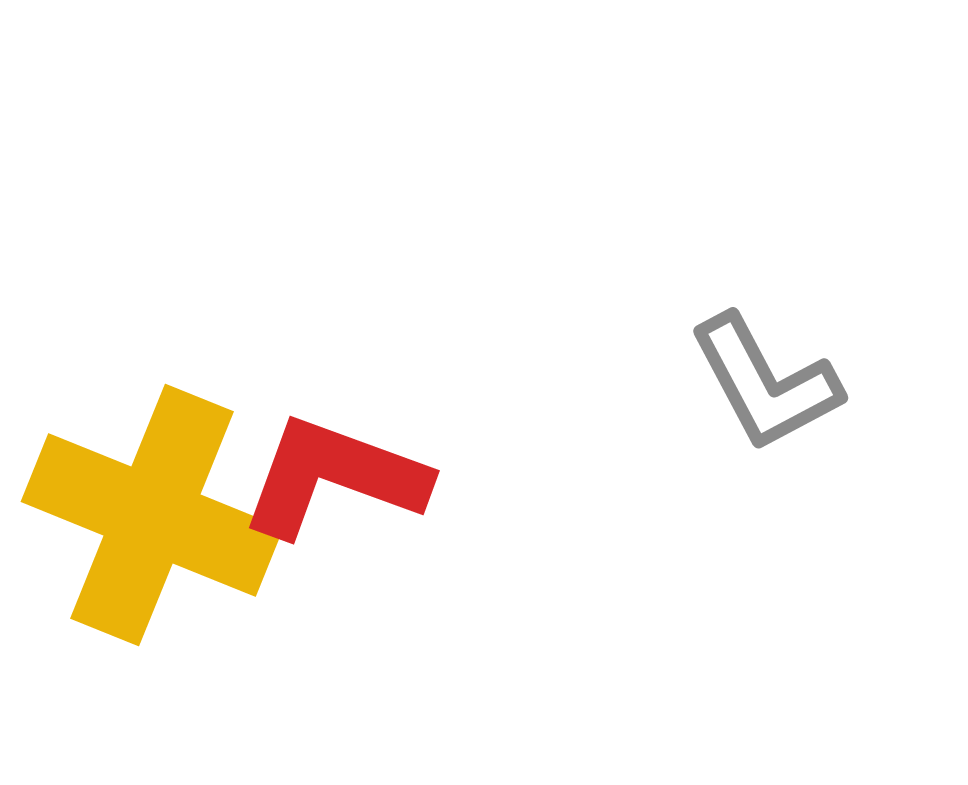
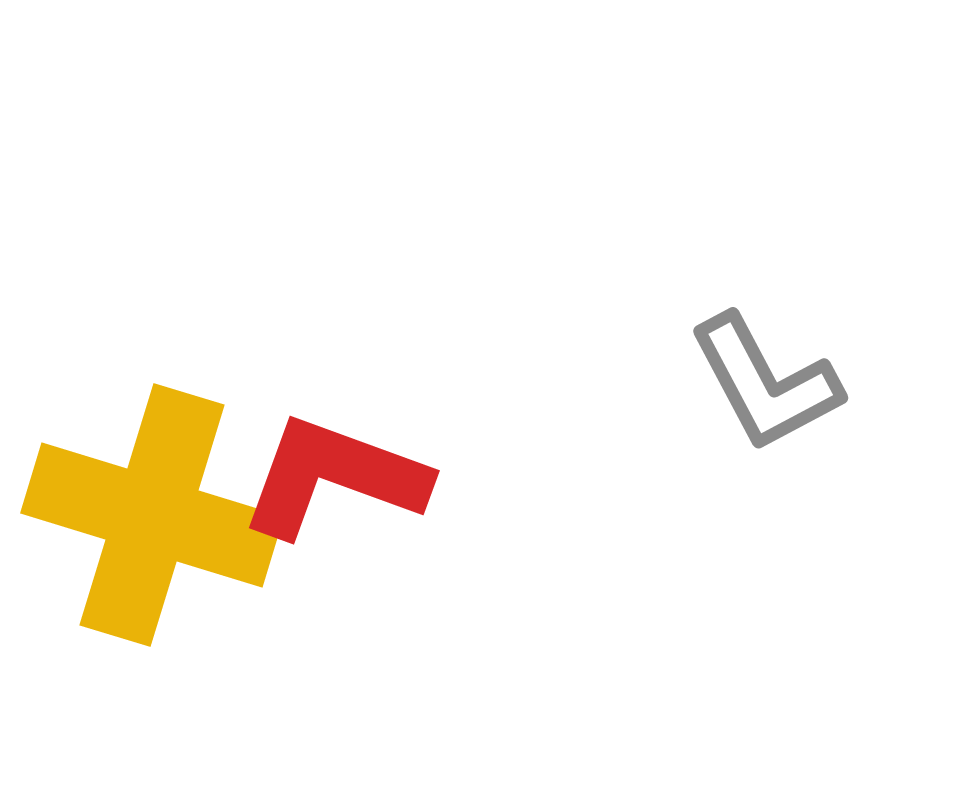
yellow cross: rotated 5 degrees counterclockwise
